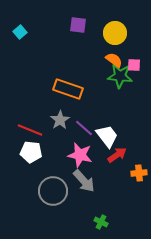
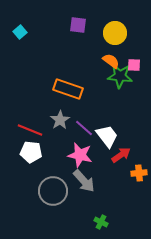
orange semicircle: moved 3 px left, 1 px down
red arrow: moved 4 px right
